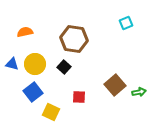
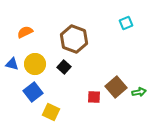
orange semicircle: rotated 14 degrees counterclockwise
brown hexagon: rotated 12 degrees clockwise
brown square: moved 1 px right, 2 px down
red square: moved 15 px right
